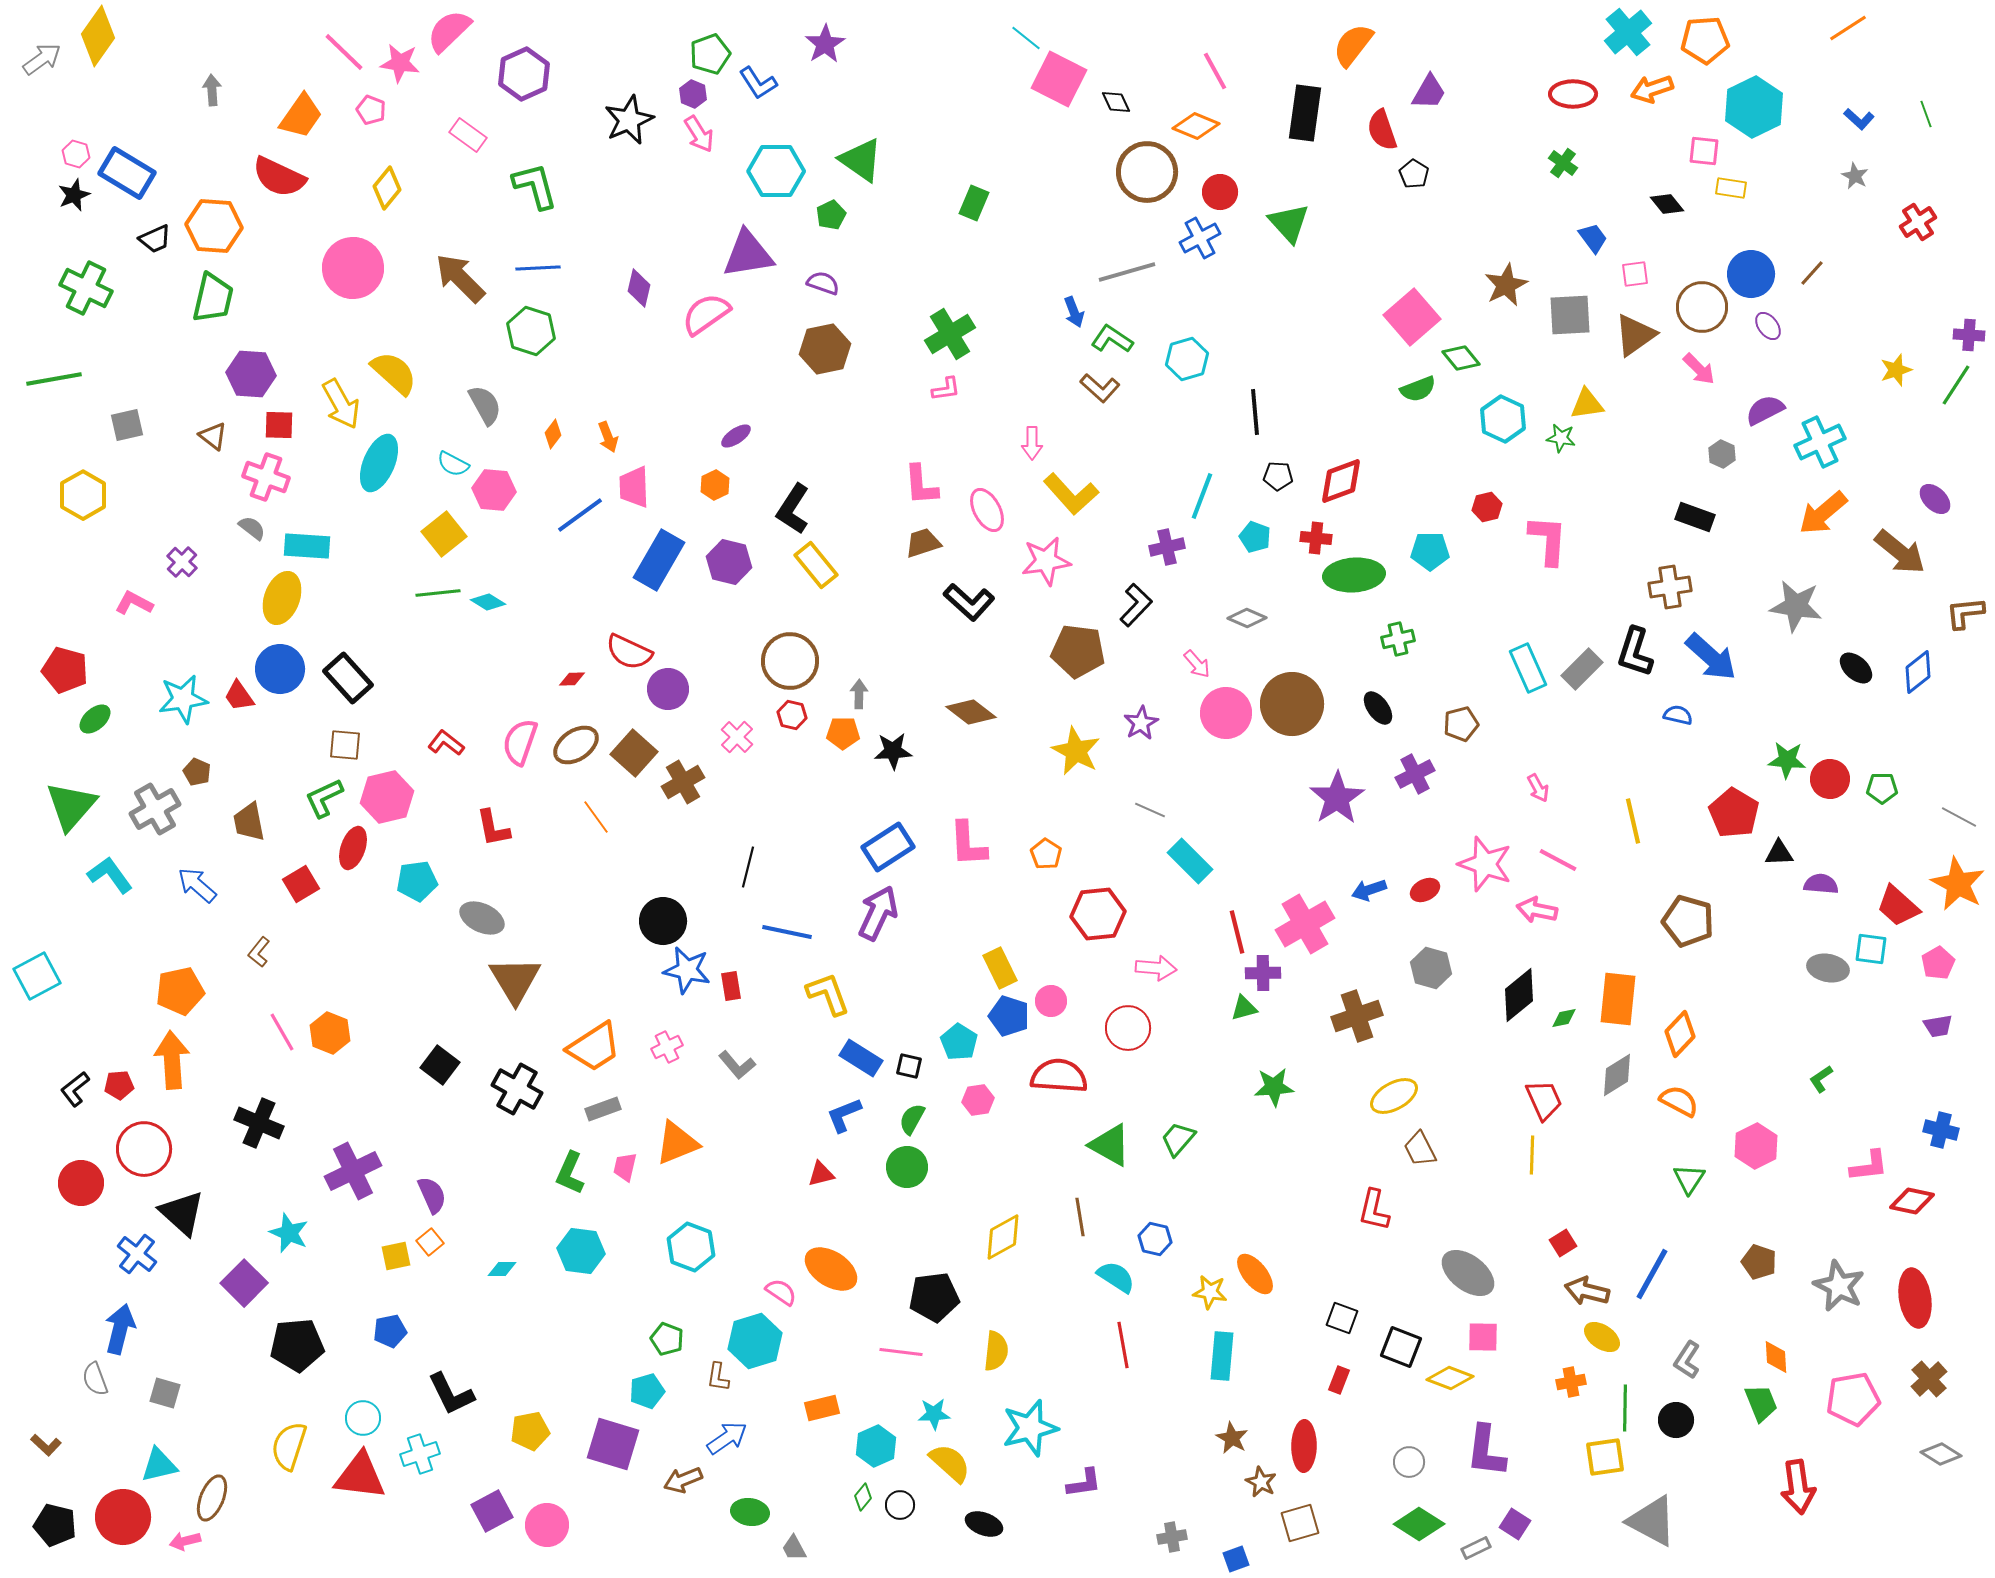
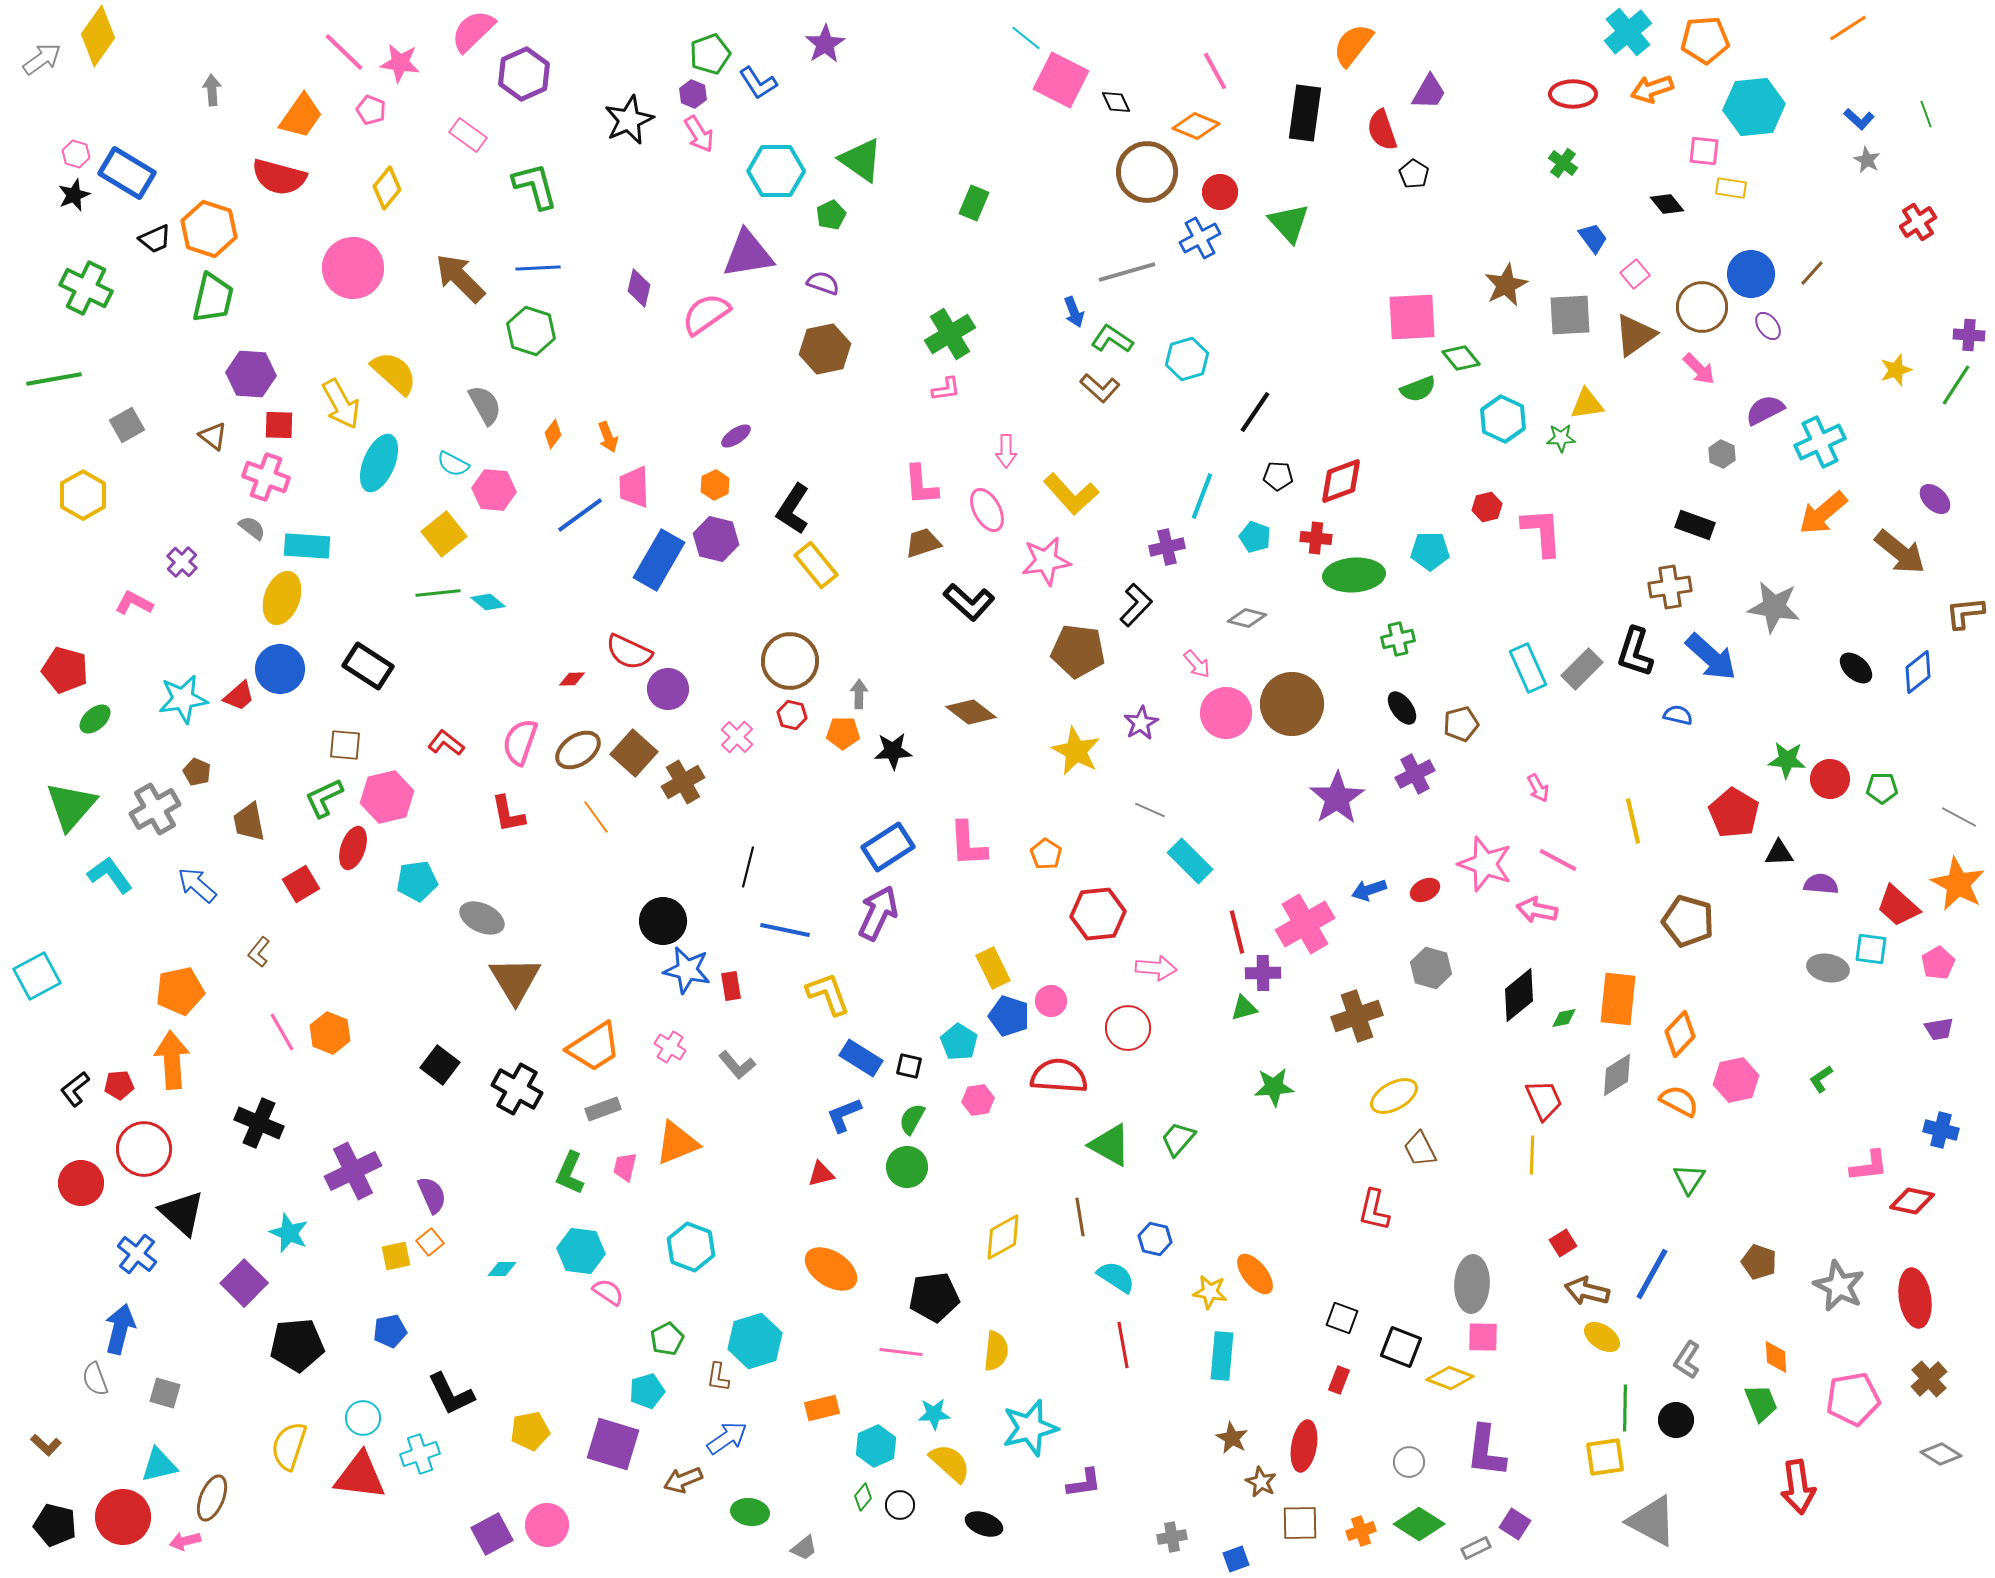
pink semicircle at (449, 31): moved 24 px right
pink square at (1059, 79): moved 2 px right, 1 px down
cyan hexagon at (1754, 107): rotated 20 degrees clockwise
gray star at (1855, 176): moved 12 px right, 16 px up
red semicircle at (279, 177): rotated 10 degrees counterclockwise
orange hexagon at (214, 226): moved 5 px left, 3 px down; rotated 14 degrees clockwise
pink square at (1635, 274): rotated 32 degrees counterclockwise
pink square at (1412, 317): rotated 38 degrees clockwise
black line at (1255, 412): rotated 39 degrees clockwise
gray square at (127, 425): rotated 16 degrees counterclockwise
green star at (1561, 438): rotated 12 degrees counterclockwise
pink arrow at (1032, 443): moved 26 px left, 8 px down
black rectangle at (1695, 517): moved 8 px down
pink L-shape at (1548, 540): moved 6 px left, 8 px up; rotated 8 degrees counterclockwise
purple hexagon at (729, 562): moved 13 px left, 23 px up
cyan diamond at (488, 602): rotated 8 degrees clockwise
gray star at (1796, 606): moved 22 px left, 1 px down
gray diamond at (1247, 618): rotated 9 degrees counterclockwise
black rectangle at (348, 678): moved 20 px right, 12 px up; rotated 15 degrees counterclockwise
red trapezoid at (239, 696): rotated 96 degrees counterclockwise
black ellipse at (1378, 708): moved 24 px right
brown ellipse at (576, 745): moved 2 px right, 5 px down
red L-shape at (493, 828): moved 15 px right, 14 px up
blue line at (787, 932): moved 2 px left, 2 px up
yellow rectangle at (1000, 968): moved 7 px left
purple trapezoid at (1938, 1026): moved 1 px right, 3 px down
pink cross at (667, 1047): moved 3 px right; rotated 32 degrees counterclockwise
pink hexagon at (1756, 1146): moved 20 px left, 66 px up; rotated 15 degrees clockwise
gray ellipse at (1468, 1273): moved 4 px right, 11 px down; rotated 56 degrees clockwise
pink semicircle at (781, 1292): moved 173 px left
green pentagon at (667, 1339): rotated 24 degrees clockwise
orange cross at (1571, 1382): moved 210 px left, 149 px down; rotated 8 degrees counterclockwise
red ellipse at (1304, 1446): rotated 9 degrees clockwise
purple square at (492, 1511): moved 23 px down
brown square at (1300, 1523): rotated 15 degrees clockwise
gray trapezoid at (794, 1548): moved 10 px right; rotated 100 degrees counterclockwise
